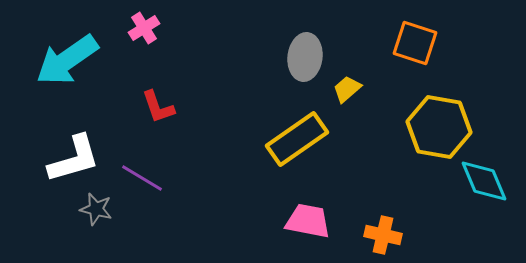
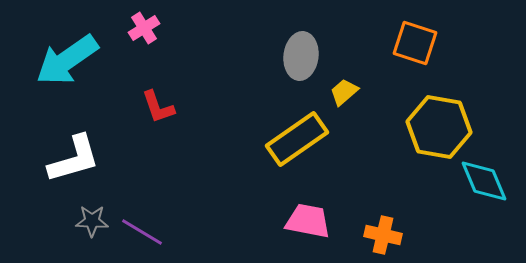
gray ellipse: moved 4 px left, 1 px up
yellow trapezoid: moved 3 px left, 3 px down
purple line: moved 54 px down
gray star: moved 4 px left, 12 px down; rotated 12 degrees counterclockwise
